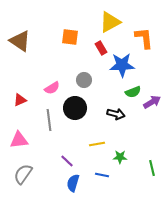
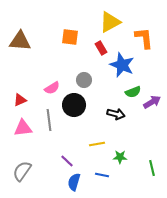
brown triangle: rotated 30 degrees counterclockwise
blue star: rotated 25 degrees clockwise
black circle: moved 1 px left, 3 px up
pink triangle: moved 4 px right, 12 px up
gray semicircle: moved 1 px left, 3 px up
blue semicircle: moved 1 px right, 1 px up
